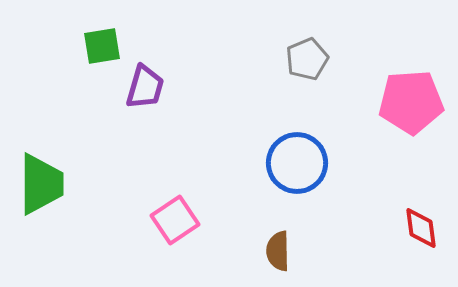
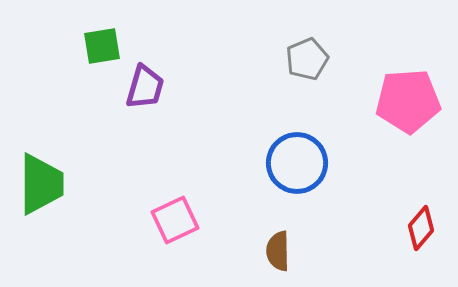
pink pentagon: moved 3 px left, 1 px up
pink square: rotated 9 degrees clockwise
red diamond: rotated 48 degrees clockwise
